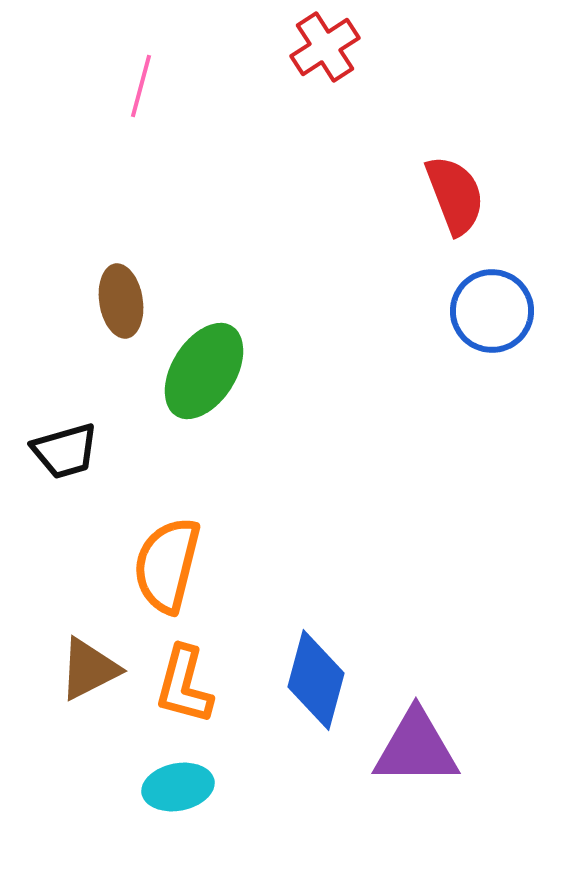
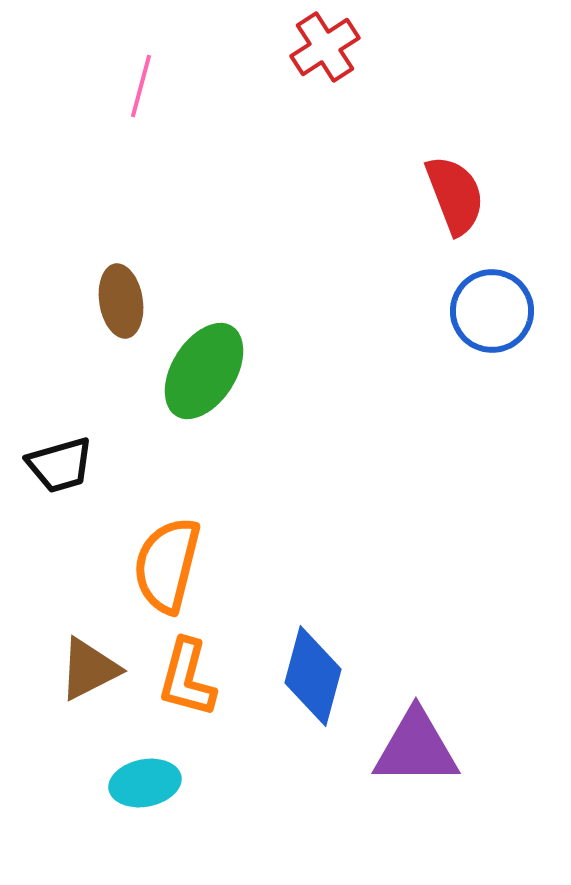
black trapezoid: moved 5 px left, 14 px down
blue diamond: moved 3 px left, 4 px up
orange L-shape: moved 3 px right, 7 px up
cyan ellipse: moved 33 px left, 4 px up
